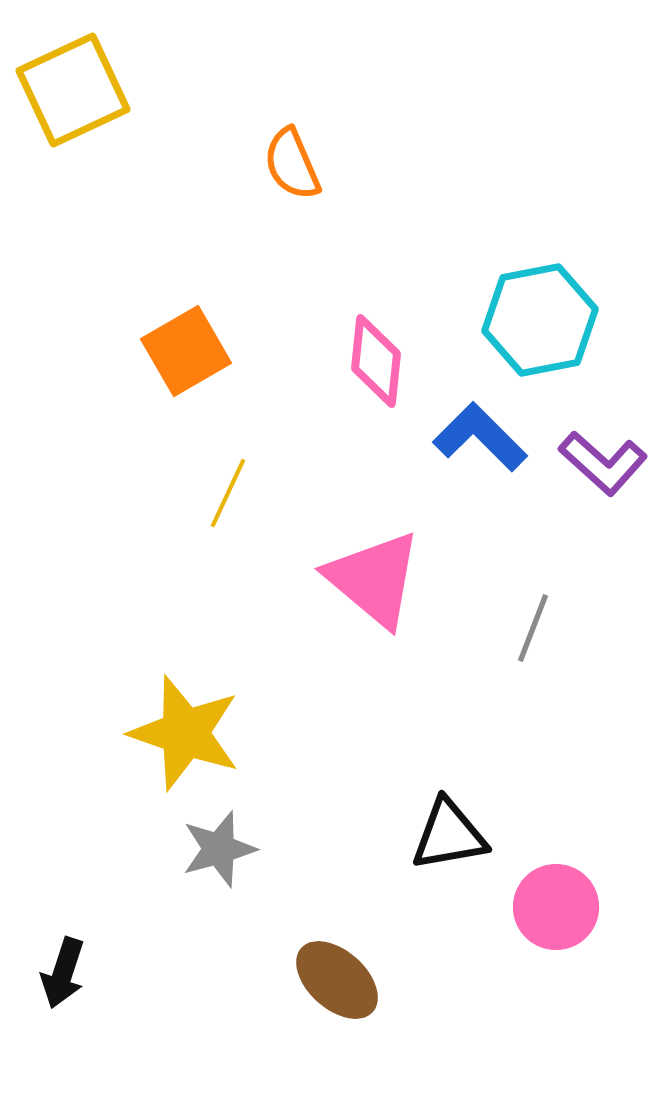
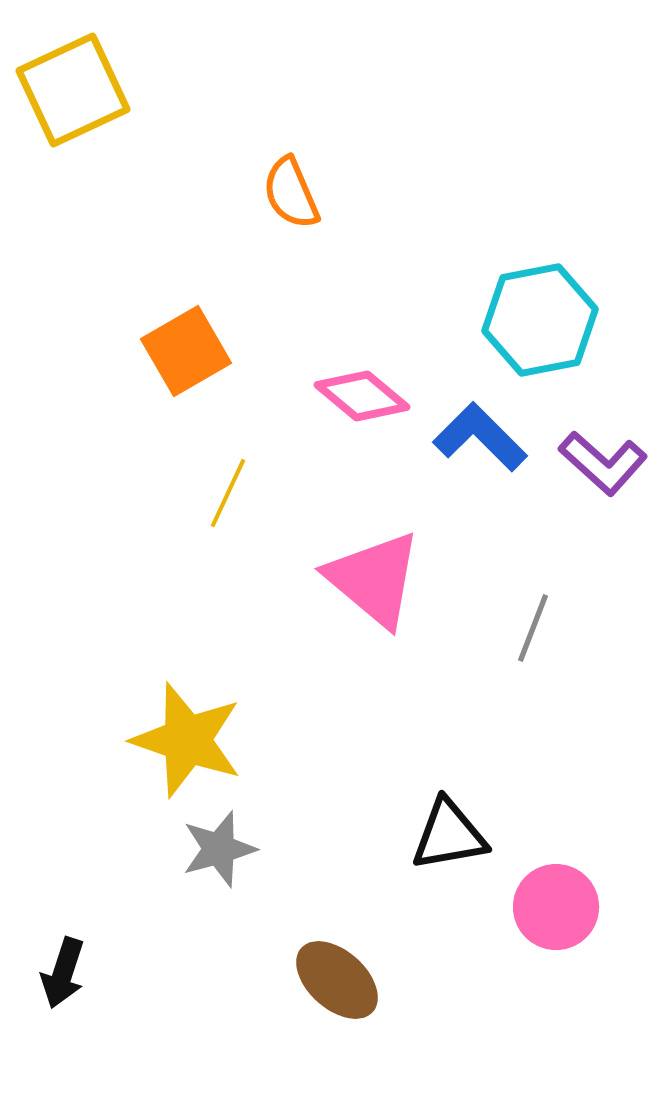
orange semicircle: moved 1 px left, 29 px down
pink diamond: moved 14 px left, 35 px down; rotated 56 degrees counterclockwise
yellow star: moved 2 px right, 7 px down
